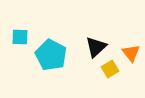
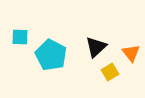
yellow square: moved 3 px down
